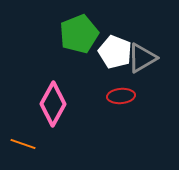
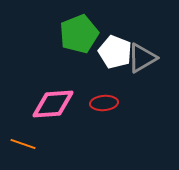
red ellipse: moved 17 px left, 7 px down
pink diamond: rotated 57 degrees clockwise
